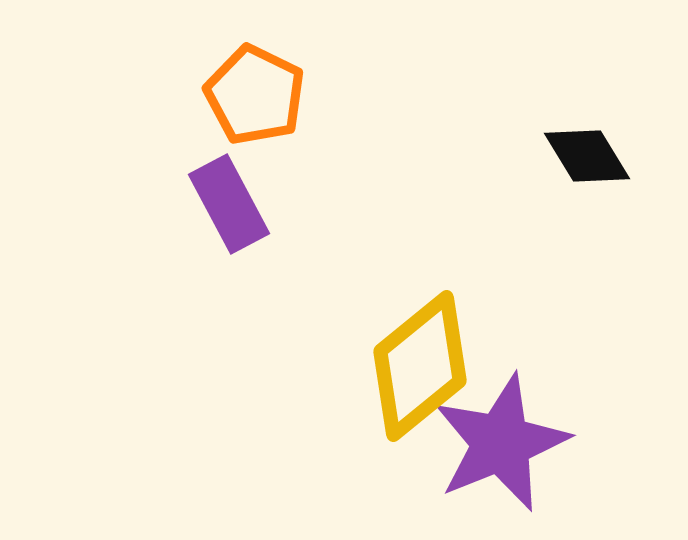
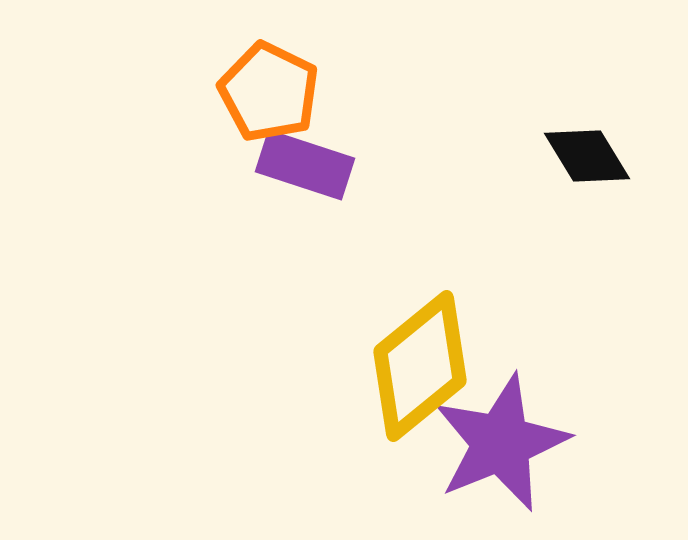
orange pentagon: moved 14 px right, 3 px up
purple rectangle: moved 76 px right, 39 px up; rotated 44 degrees counterclockwise
